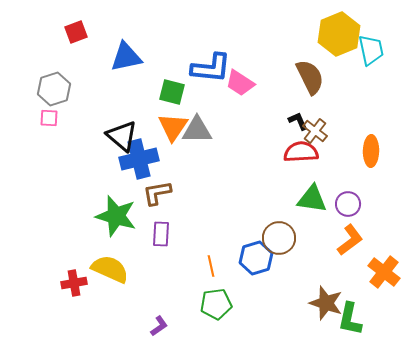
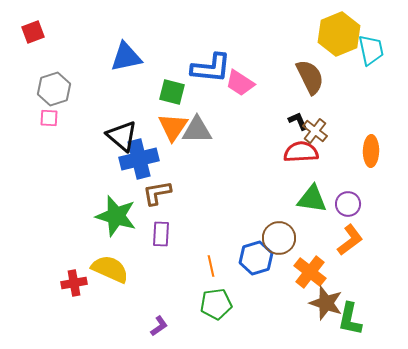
red square: moved 43 px left
orange cross: moved 74 px left
